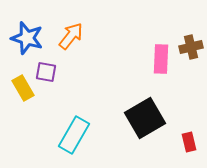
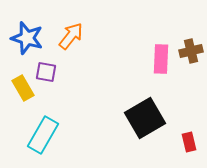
brown cross: moved 4 px down
cyan rectangle: moved 31 px left
